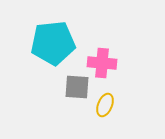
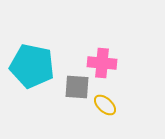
cyan pentagon: moved 21 px left, 23 px down; rotated 18 degrees clockwise
yellow ellipse: rotated 70 degrees counterclockwise
